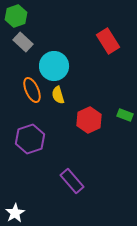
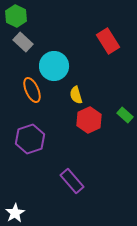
green hexagon: rotated 15 degrees counterclockwise
yellow semicircle: moved 18 px right
green rectangle: rotated 21 degrees clockwise
